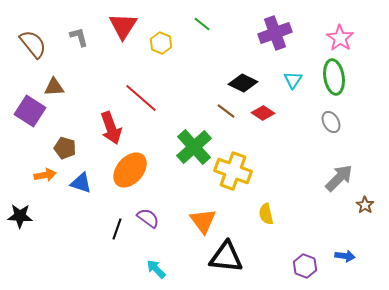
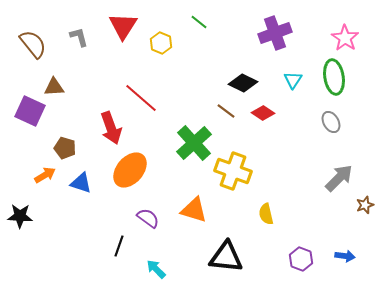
green line: moved 3 px left, 2 px up
pink star: moved 5 px right
purple square: rotated 8 degrees counterclockwise
green cross: moved 4 px up
orange arrow: rotated 20 degrees counterclockwise
brown star: rotated 18 degrees clockwise
orange triangle: moved 9 px left, 11 px up; rotated 36 degrees counterclockwise
black line: moved 2 px right, 17 px down
purple hexagon: moved 4 px left, 7 px up
